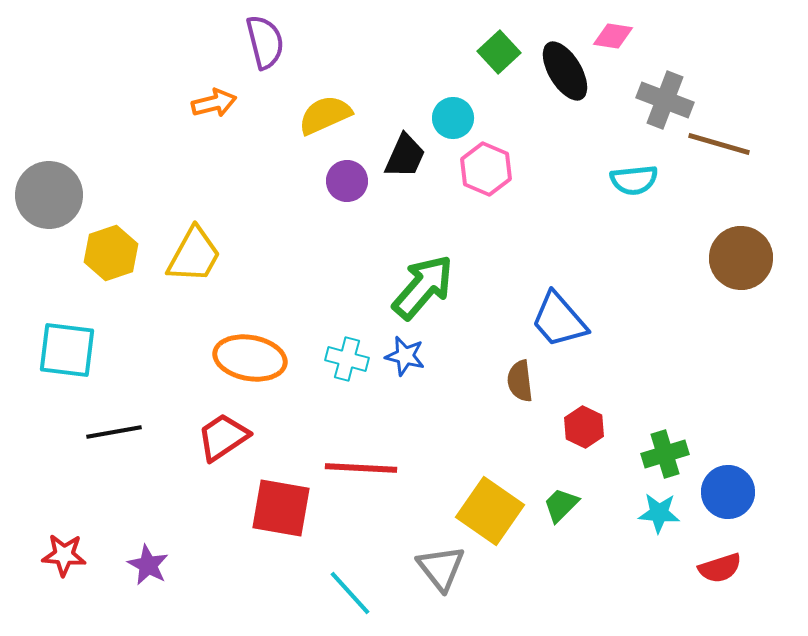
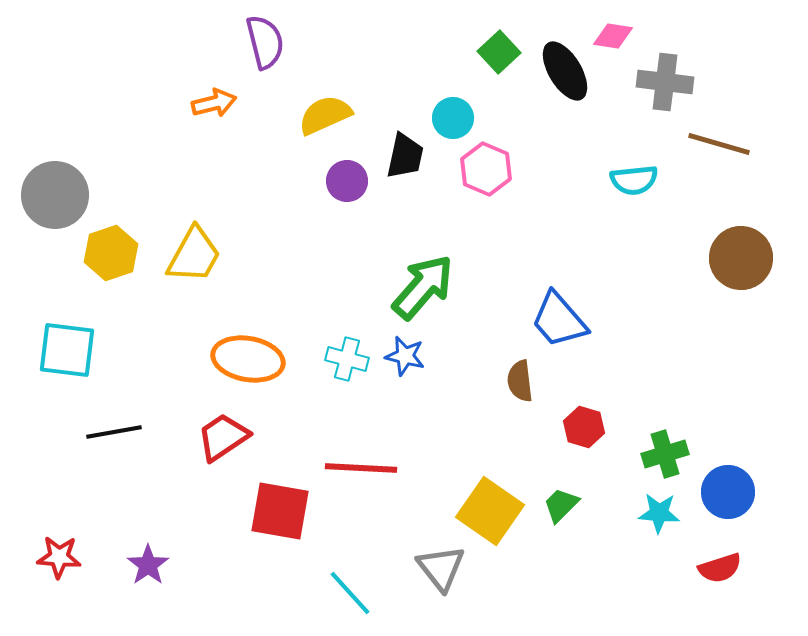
gray cross: moved 18 px up; rotated 14 degrees counterclockwise
black trapezoid: rotated 12 degrees counterclockwise
gray circle: moved 6 px right
orange ellipse: moved 2 px left, 1 px down
red hexagon: rotated 9 degrees counterclockwise
red square: moved 1 px left, 3 px down
red star: moved 5 px left, 2 px down
purple star: rotated 9 degrees clockwise
